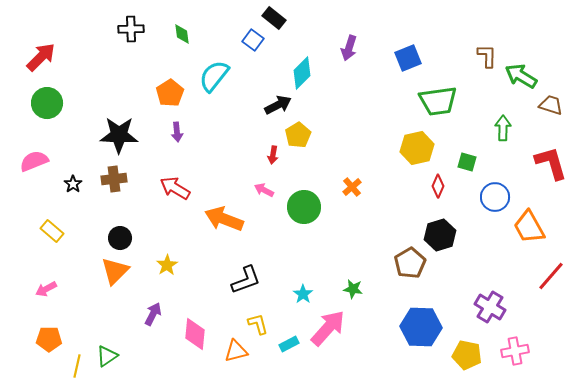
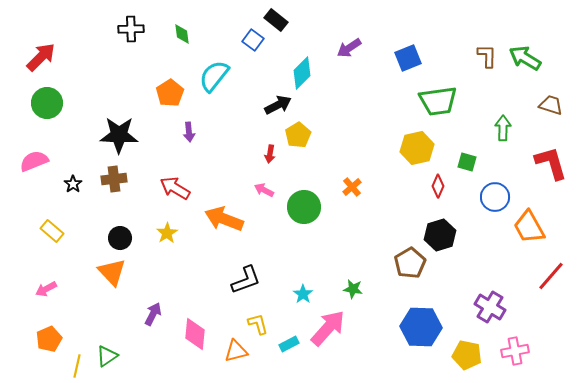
black rectangle at (274, 18): moved 2 px right, 2 px down
purple arrow at (349, 48): rotated 40 degrees clockwise
green arrow at (521, 76): moved 4 px right, 18 px up
purple arrow at (177, 132): moved 12 px right
red arrow at (273, 155): moved 3 px left, 1 px up
yellow star at (167, 265): moved 32 px up
orange triangle at (115, 271): moved 3 px left, 1 px down; rotated 28 degrees counterclockwise
orange pentagon at (49, 339): rotated 25 degrees counterclockwise
